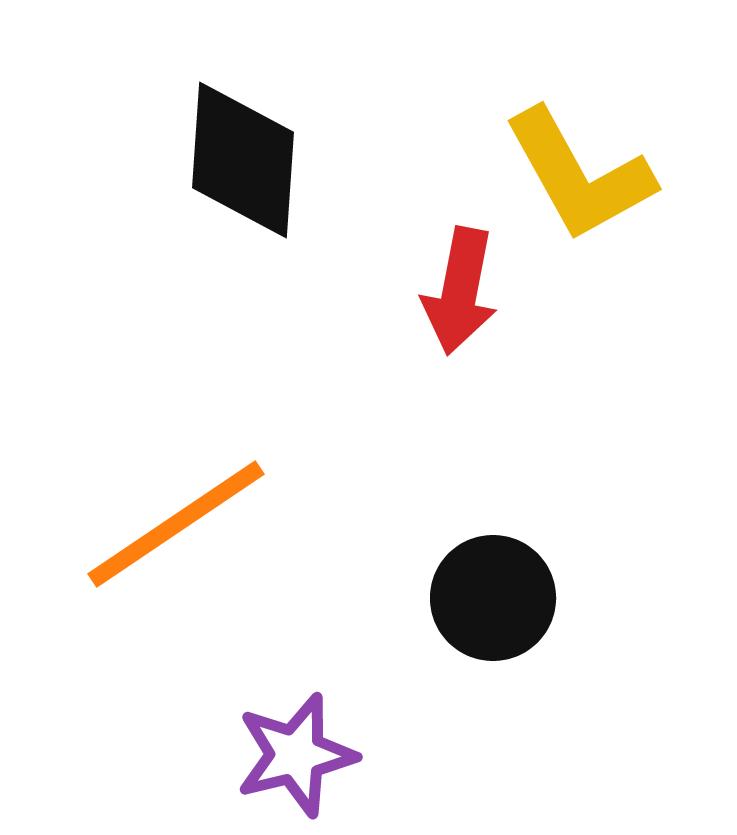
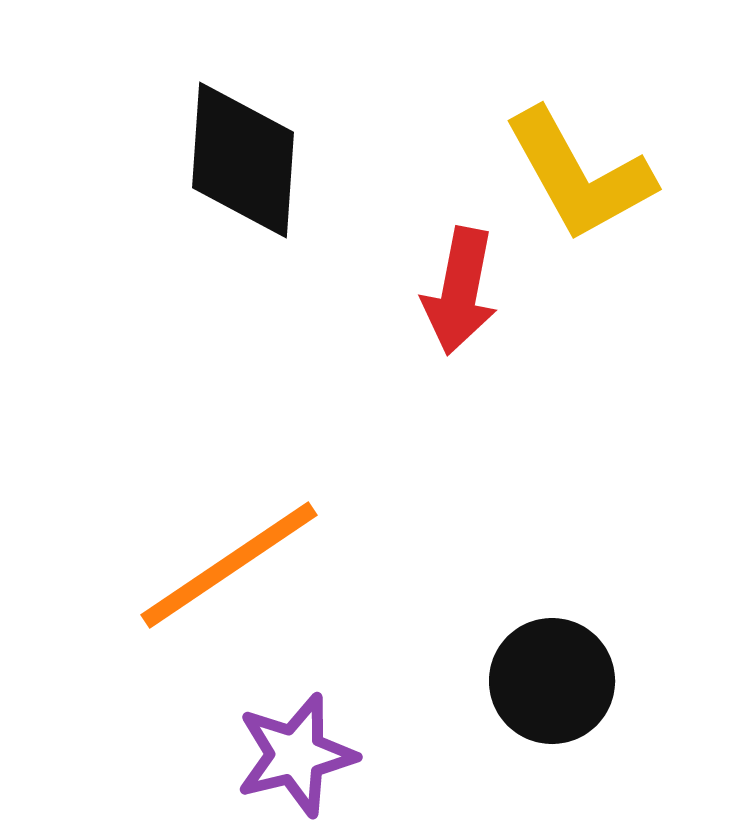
orange line: moved 53 px right, 41 px down
black circle: moved 59 px right, 83 px down
